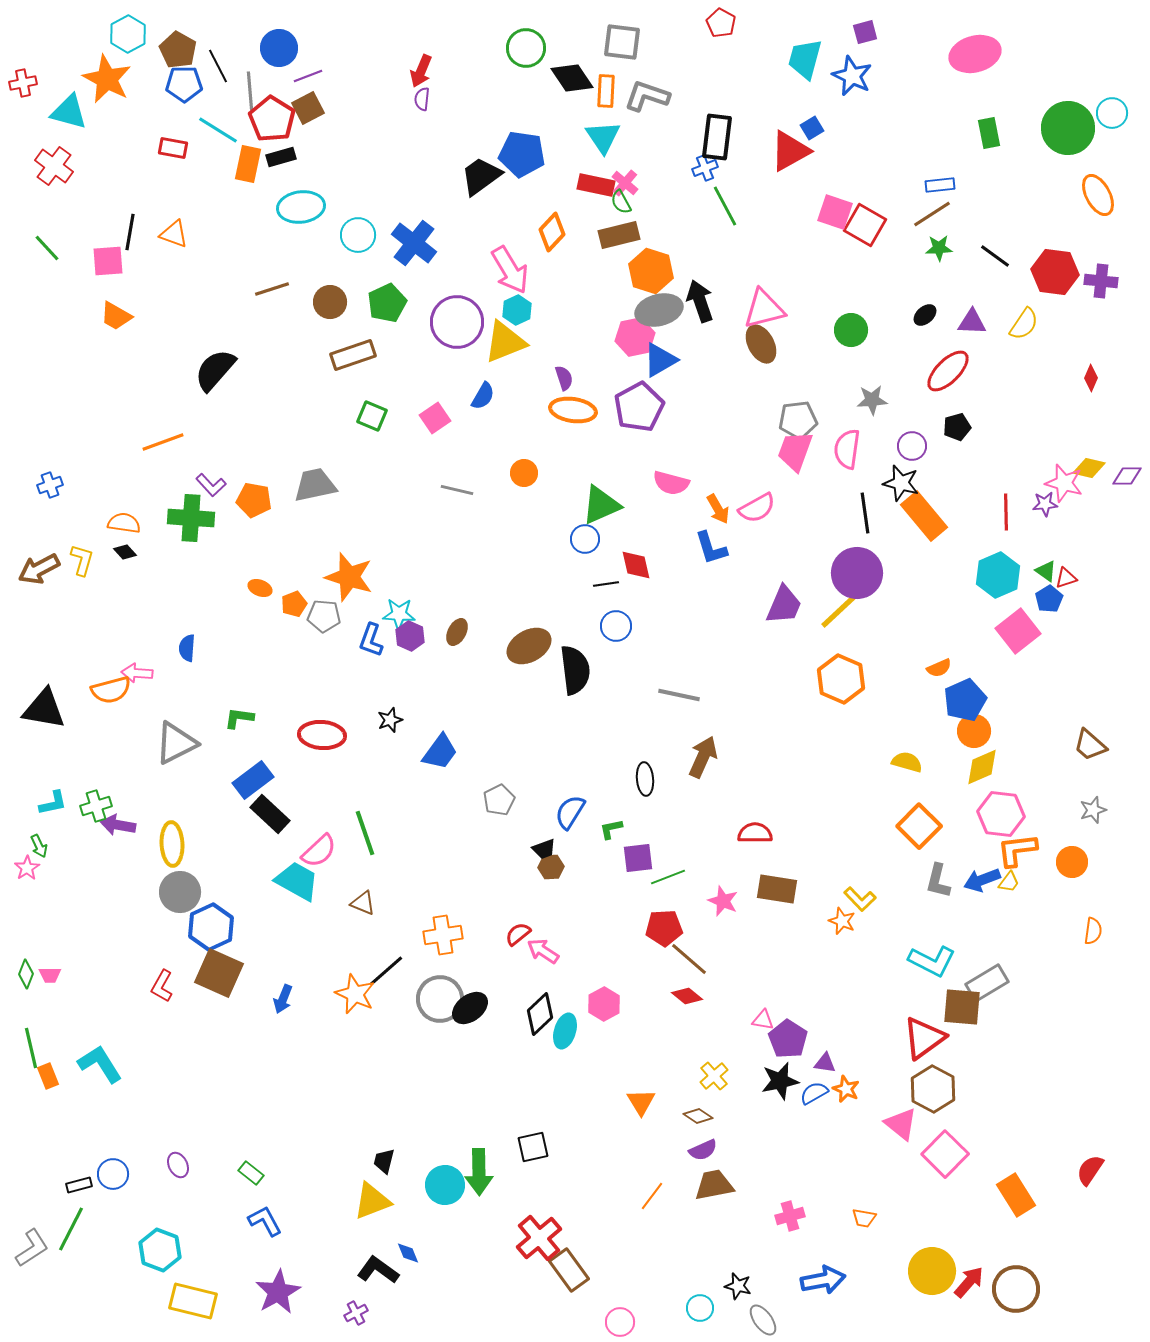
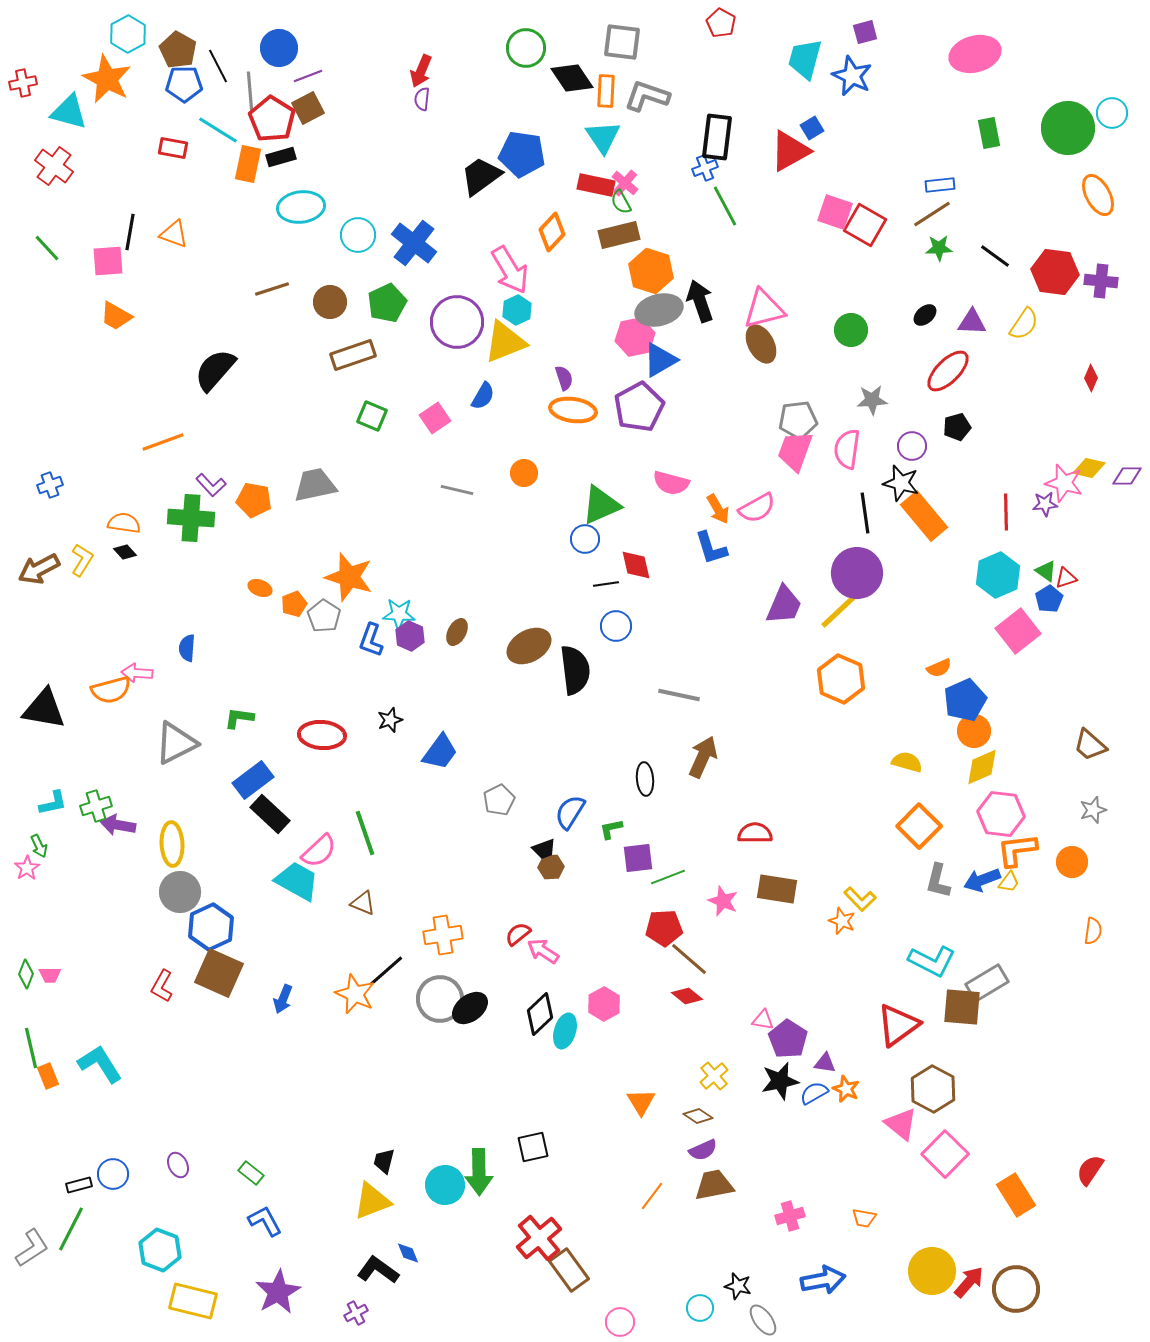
yellow L-shape at (82, 560): rotated 16 degrees clockwise
gray pentagon at (324, 616): rotated 28 degrees clockwise
red triangle at (924, 1038): moved 26 px left, 13 px up
